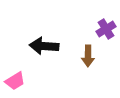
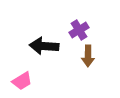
purple cross: moved 27 px left, 1 px down
pink trapezoid: moved 7 px right
